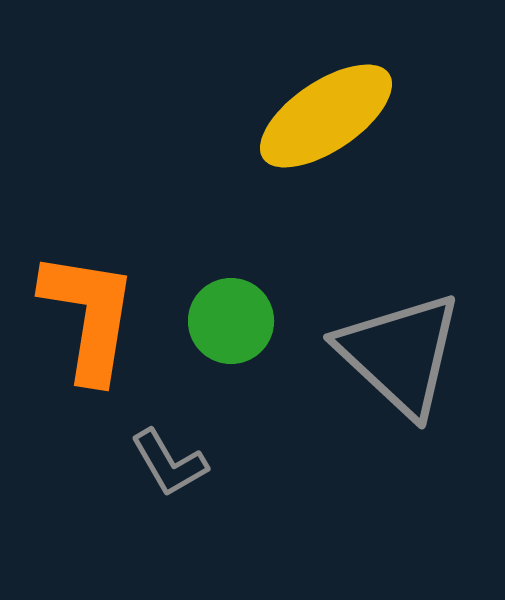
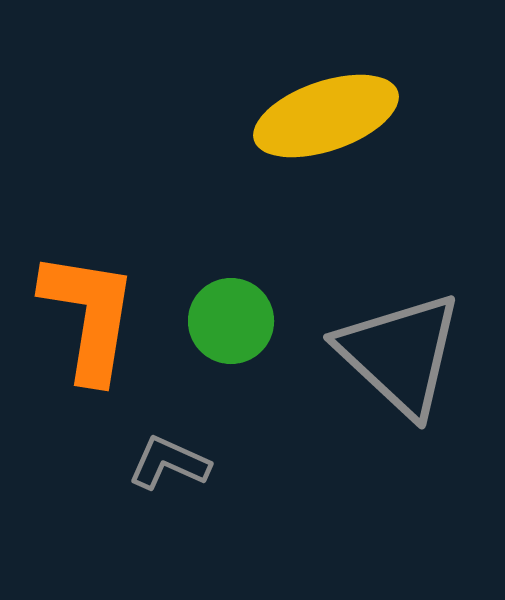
yellow ellipse: rotated 15 degrees clockwise
gray L-shape: rotated 144 degrees clockwise
